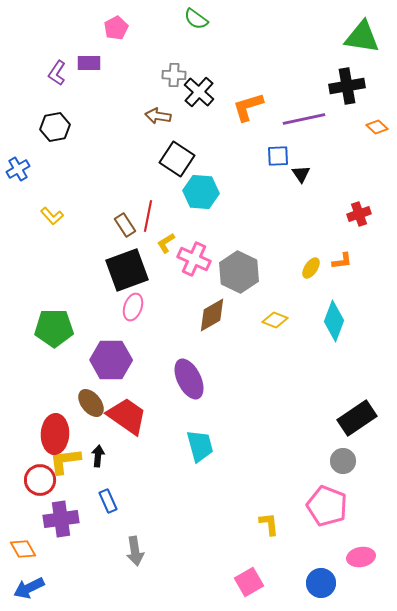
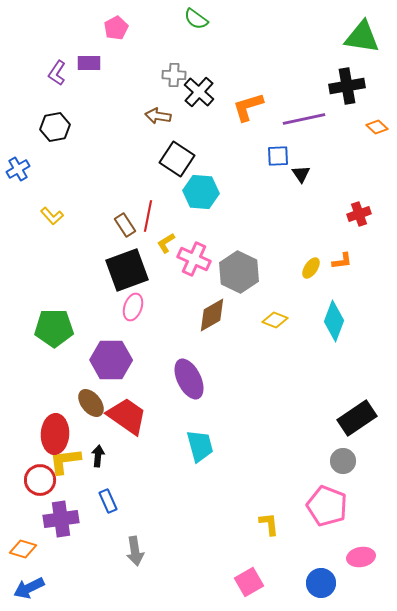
orange diamond at (23, 549): rotated 44 degrees counterclockwise
